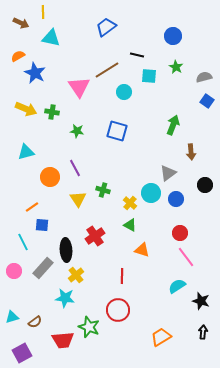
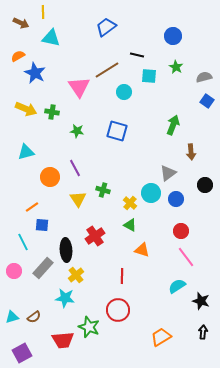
red circle at (180, 233): moved 1 px right, 2 px up
brown semicircle at (35, 322): moved 1 px left, 5 px up
